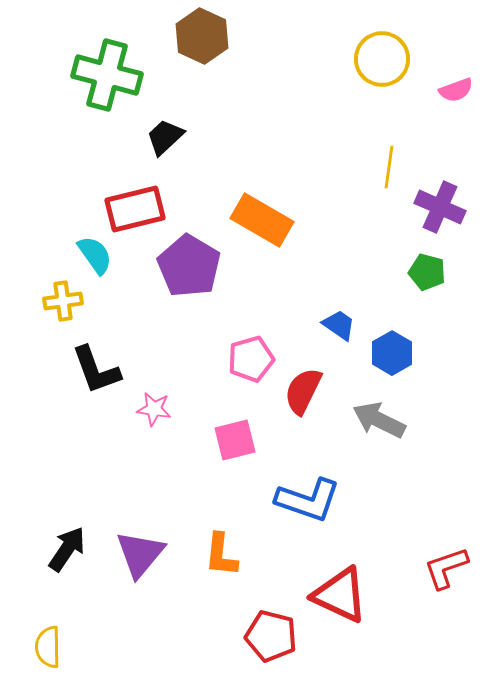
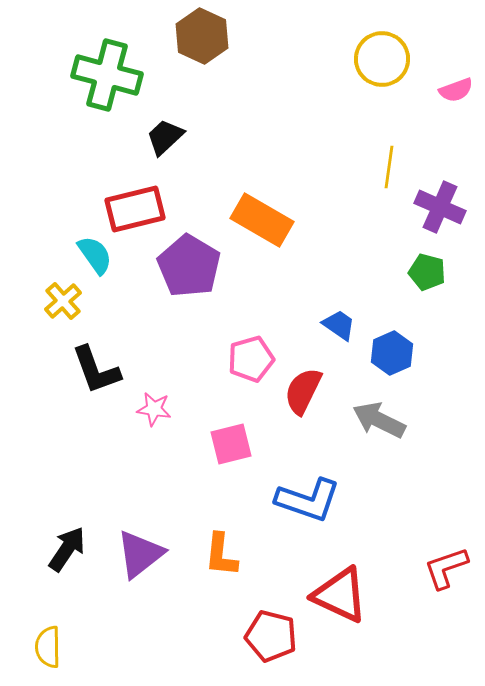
yellow cross: rotated 33 degrees counterclockwise
blue hexagon: rotated 6 degrees clockwise
pink square: moved 4 px left, 4 px down
purple triangle: rotated 12 degrees clockwise
